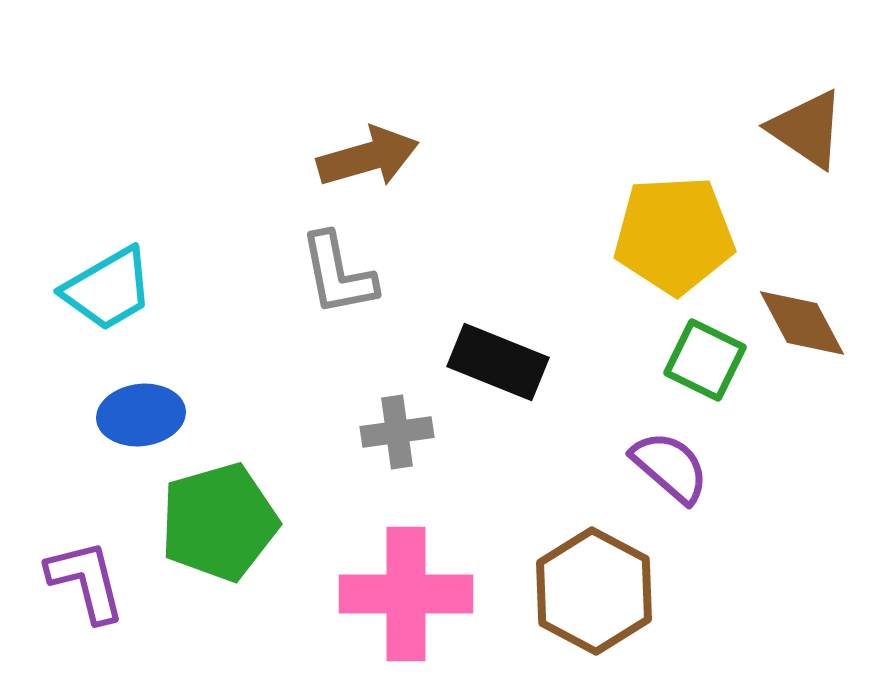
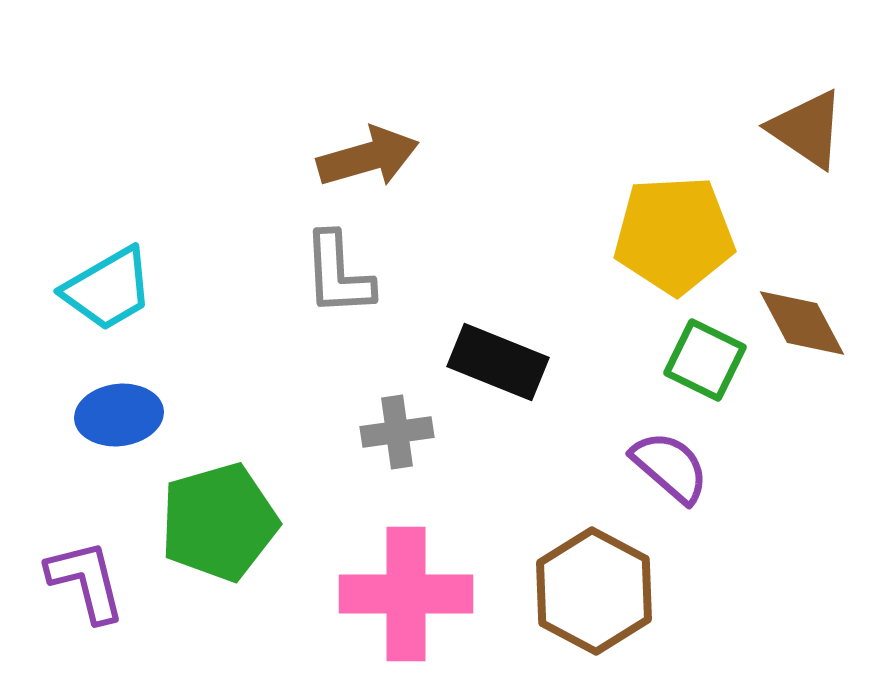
gray L-shape: rotated 8 degrees clockwise
blue ellipse: moved 22 px left
